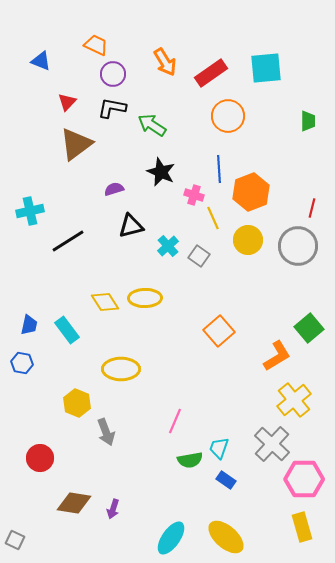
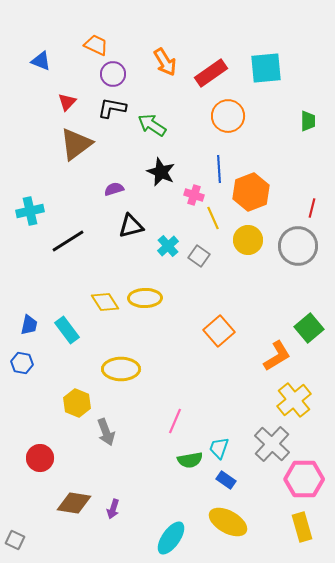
yellow ellipse at (226, 537): moved 2 px right, 15 px up; rotated 12 degrees counterclockwise
